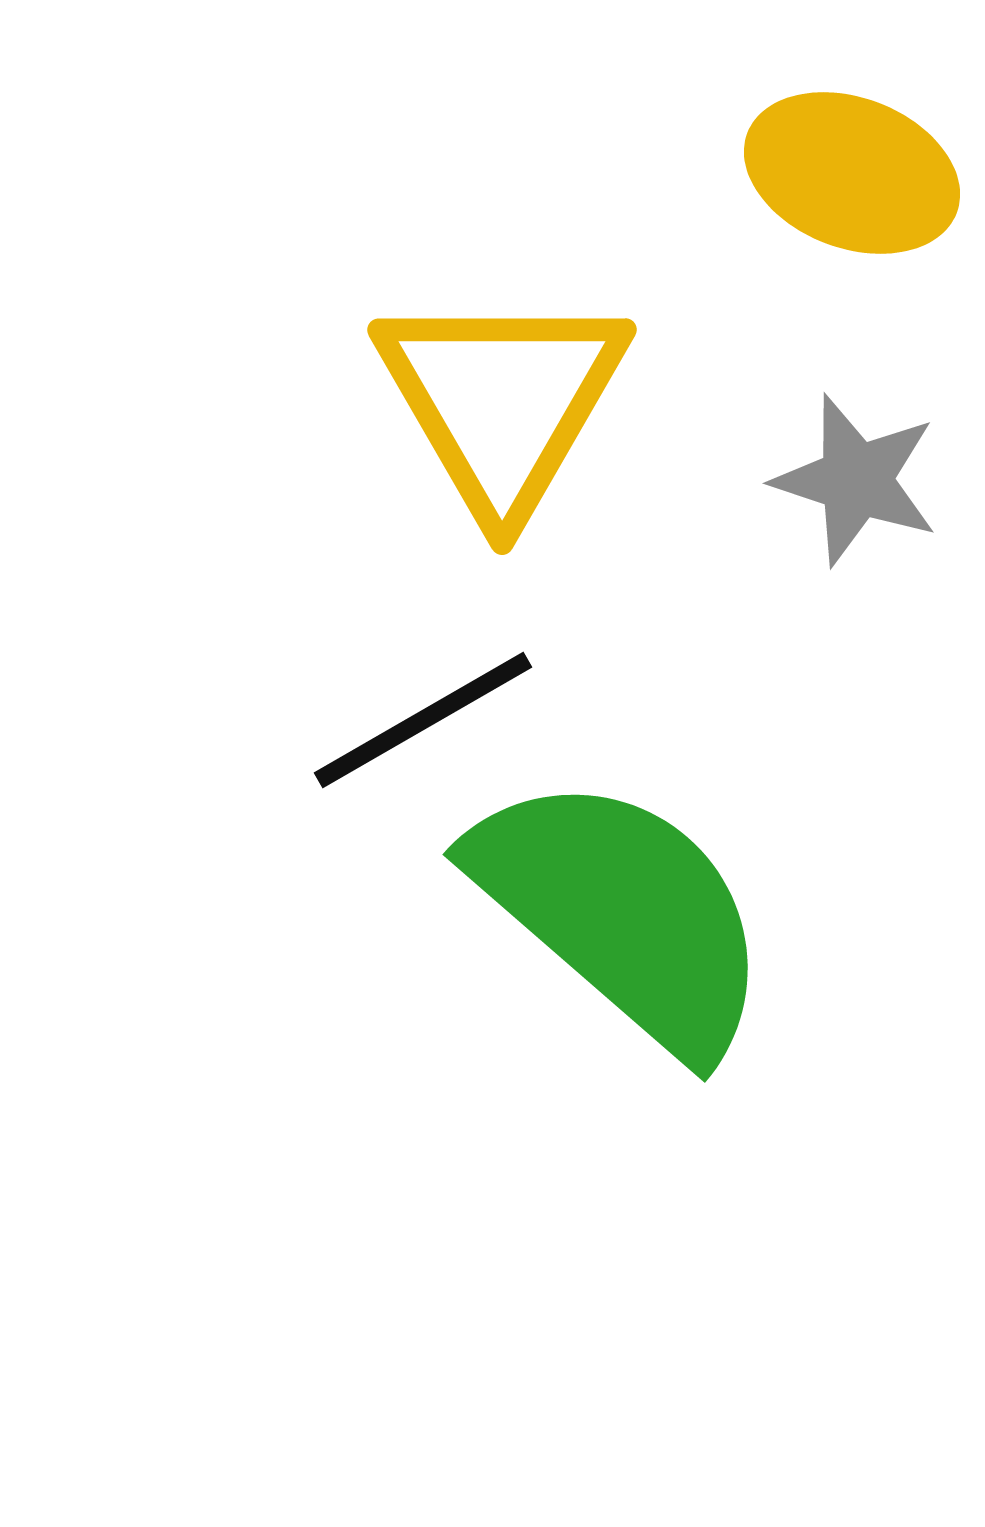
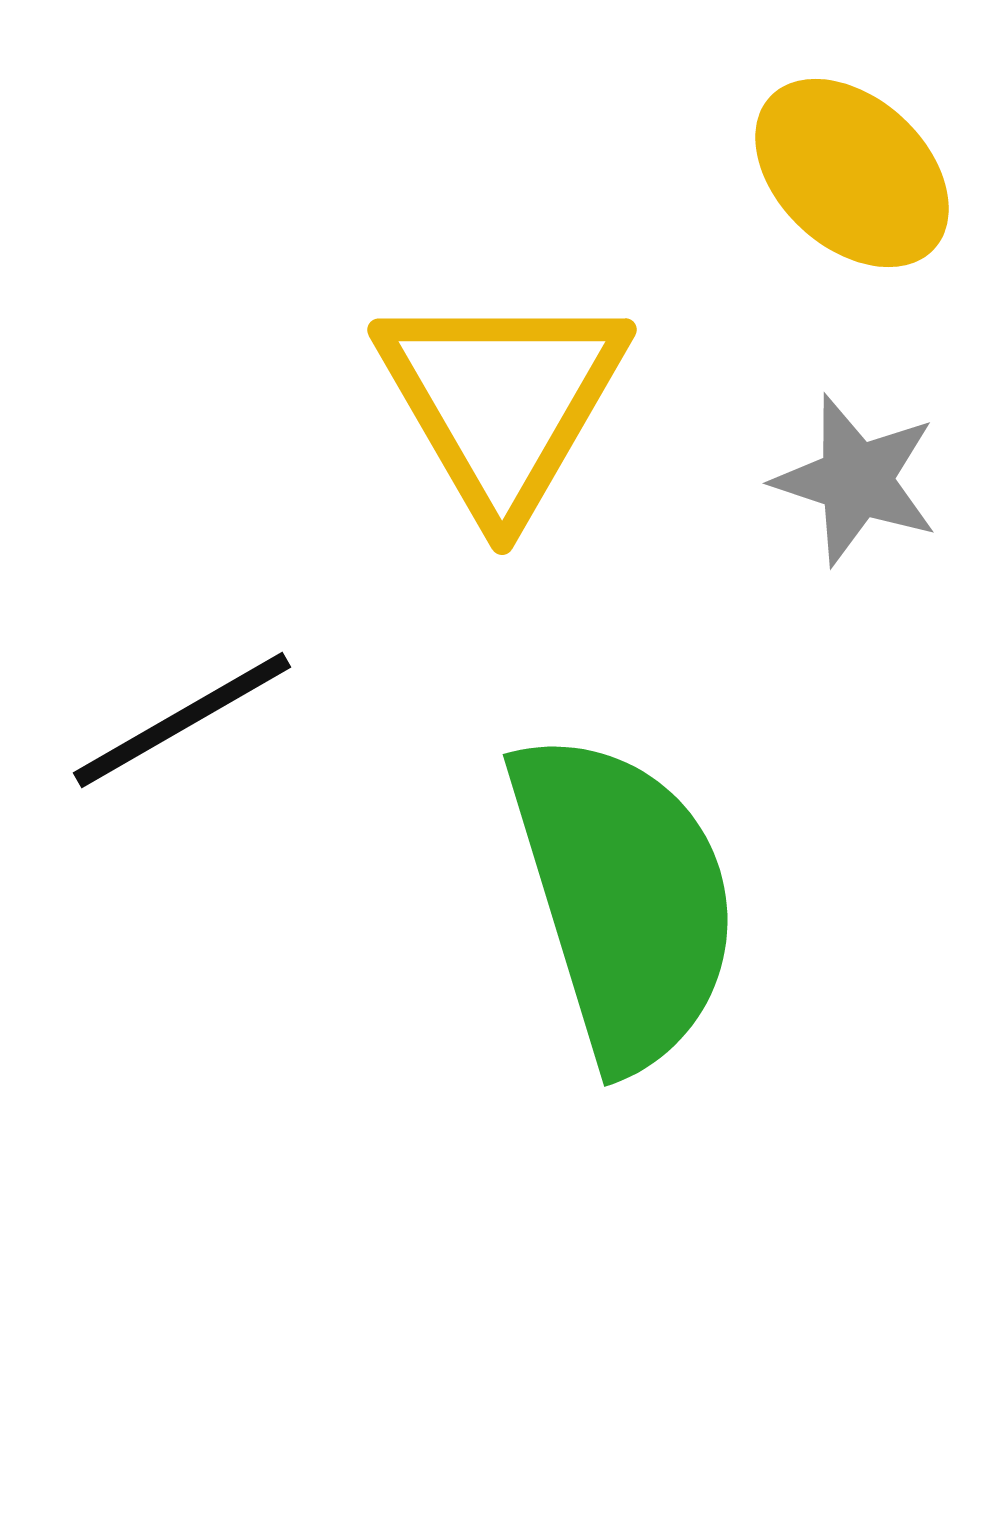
yellow ellipse: rotated 22 degrees clockwise
black line: moved 241 px left
green semicircle: moved 2 px right, 14 px up; rotated 32 degrees clockwise
